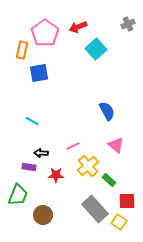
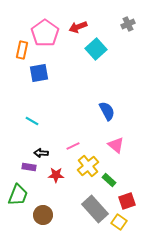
red square: rotated 18 degrees counterclockwise
